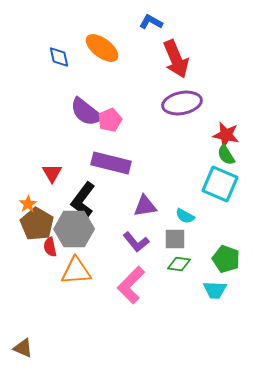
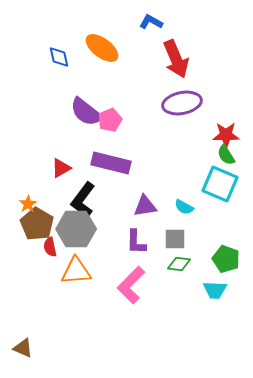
red star: rotated 12 degrees counterclockwise
red triangle: moved 9 px right, 5 px up; rotated 30 degrees clockwise
cyan semicircle: moved 1 px left, 9 px up
gray hexagon: moved 2 px right
purple L-shape: rotated 40 degrees clockwise
